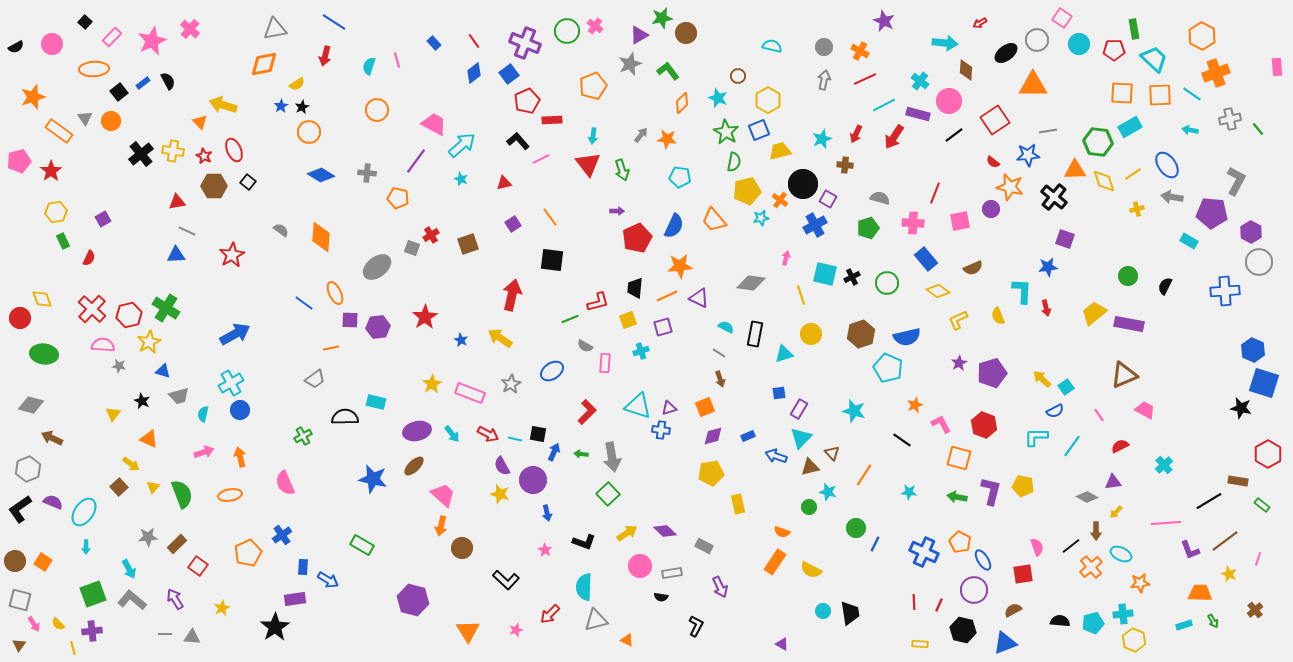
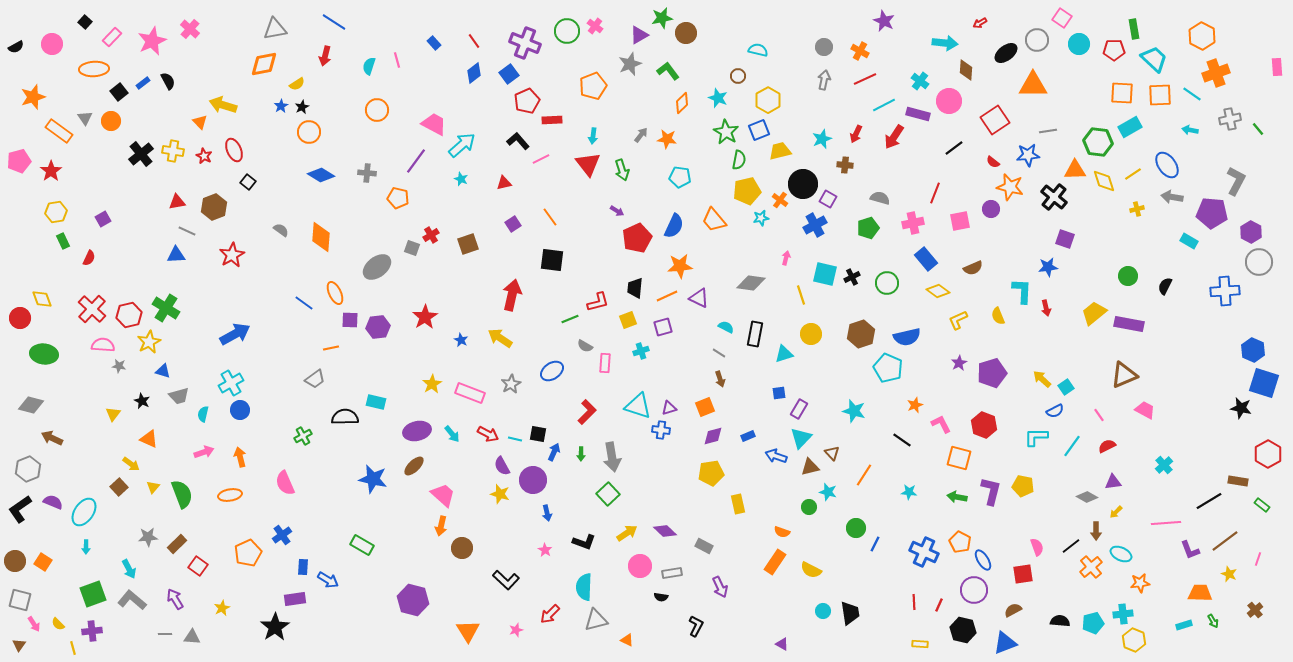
cyan semicircle at (772, 46): moved 14 px left, 4 px down
black line at (954, 135): moved 13 px down
green semicircle at (734, 162): moved 5 px right, 2 px up
brown hexagon at (214, 186): moved 21 px down; rotated 20 degrees counterclockwise
purple arrow at (617, 211): rotated 32 degrees clockwise
pink cross at (913, 223): rotated 15 degrees counterclockwise
red semicircle at (1120, 446): moved 13 px left
green arrow at (581, 454): rotated 96 degrees counterclockwise
